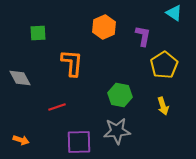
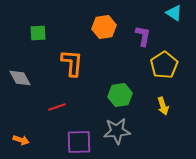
orange hexagon: rotated 15 degrees clockwise
green hexagon: rotated 20 degrees counterclockwise
